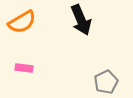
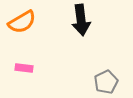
black arrow: rotated 16 degrees clockwise
